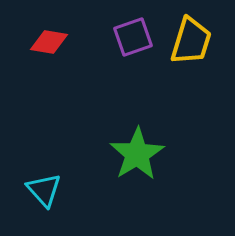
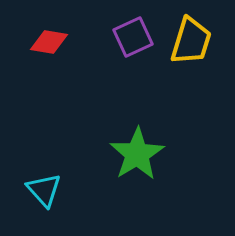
purple square: rotated 6 degrees counterclockwise
